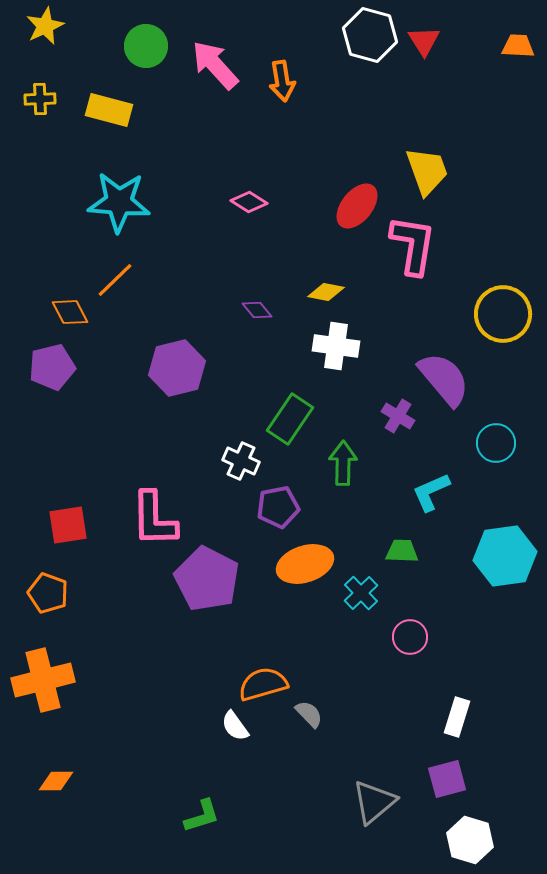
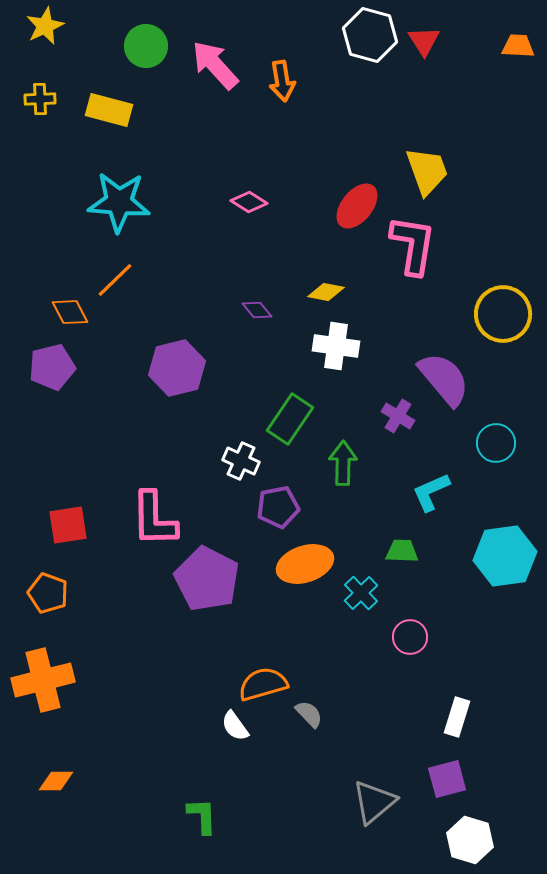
green L-shape at (202, 816): rotated 75 degrees counterclockwise
